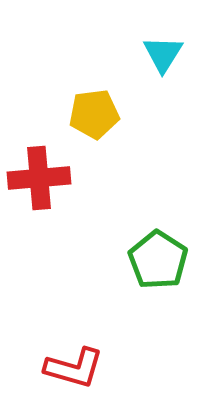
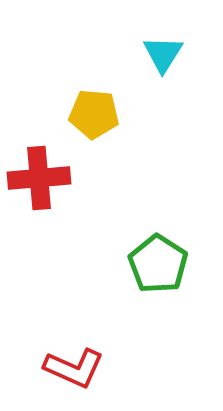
yellow pentagon: rotated 12 degrees clockwise
green pentagon: moved 4 px down
red L-shape: rotated 8 degrees clockwise
